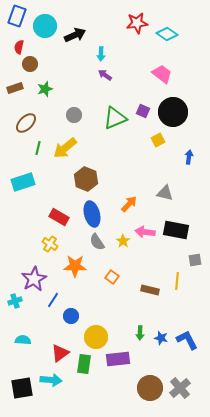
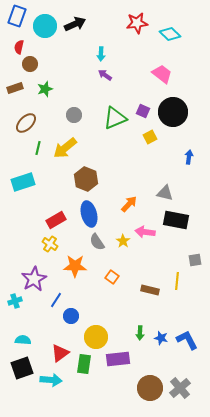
cyan diamond at (167, 34): moved 3 px right; rotated 10 degrees clockwise
black arrow at (75, 35): moved 11 px up
yellow square at (158, 140): moved 8 px left, 3 px up
blue ellipse at (92, 214): moved 3 px left
red rectangle at (59, 217): moved 3 px left, 3 px down; rotated 60 degrees counterclockwise
black rectangle at (176, 230): moved 10 px up
blue line at (53, 300): moved 3 px right
black square at (22, 388): moved 20 px up; rotated 10 degrees counterclockwise
